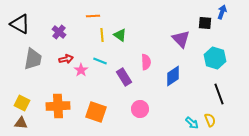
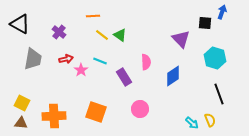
yellow line: rotated 48 degrees counterclockwise
orange cross: moved 4 px left, 10 px down
